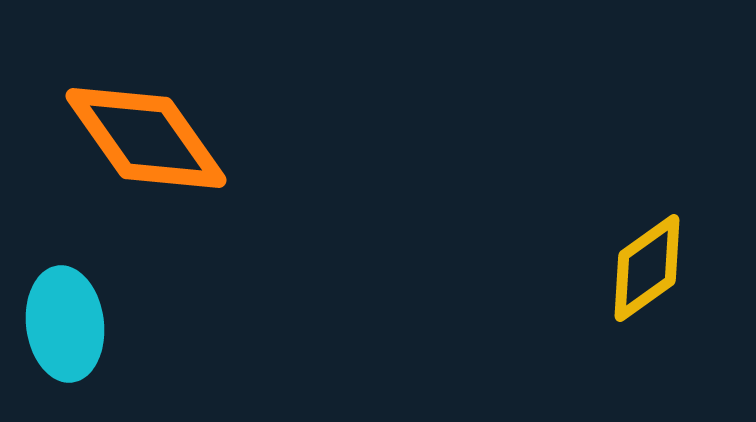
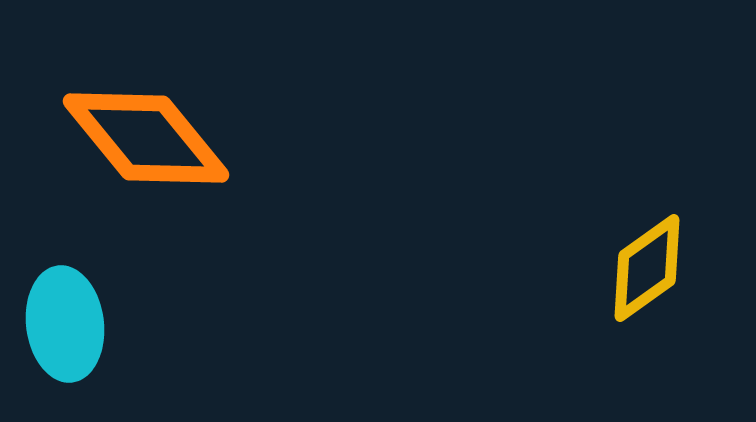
orange diamond: rotated 4 degrees counterclockwise
